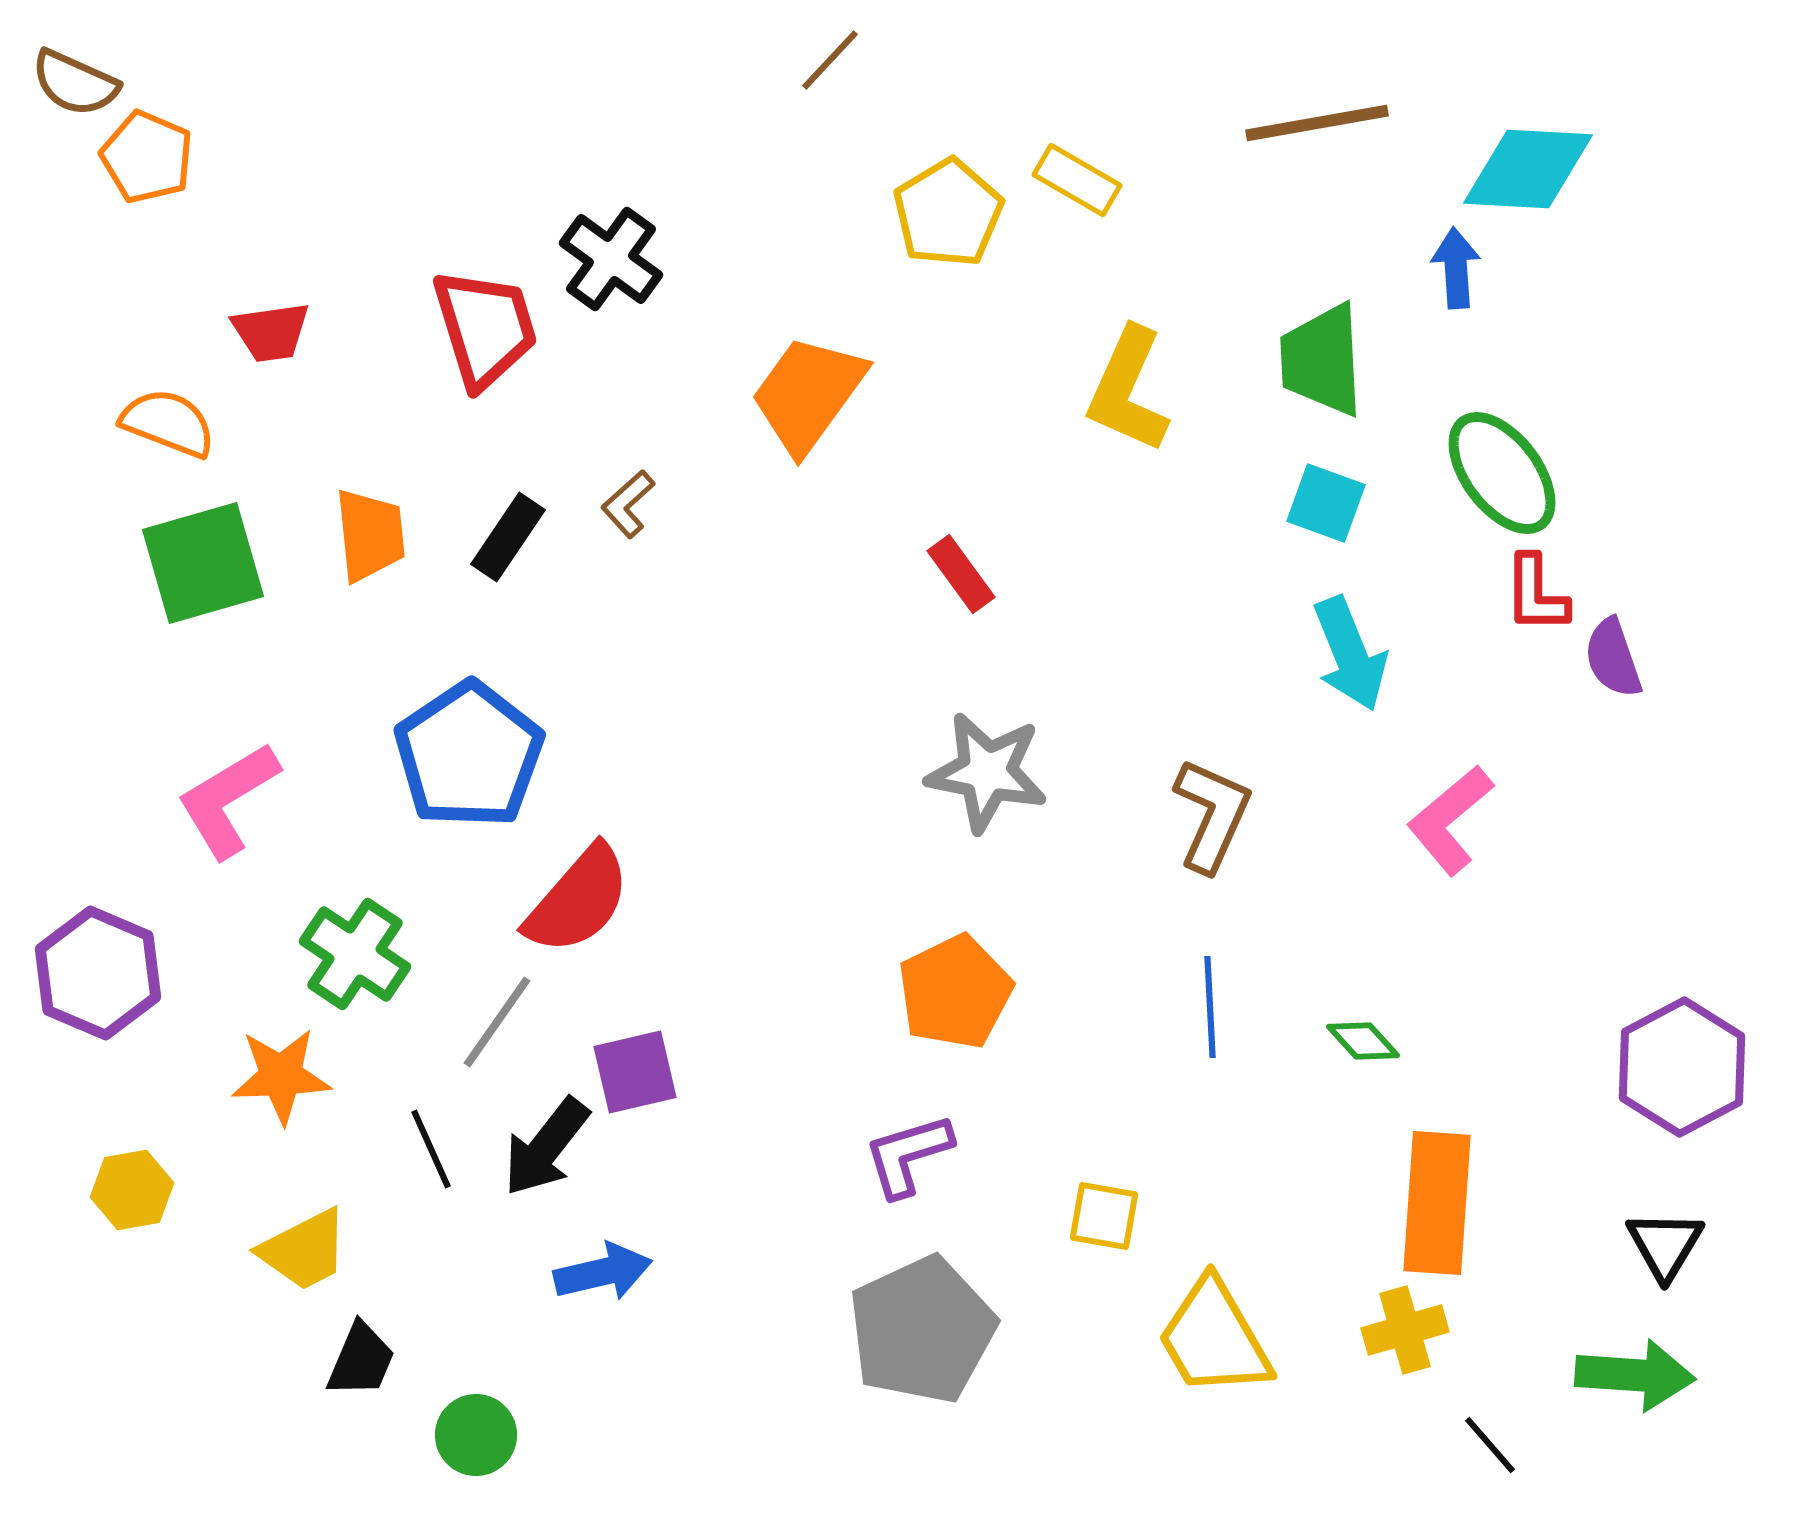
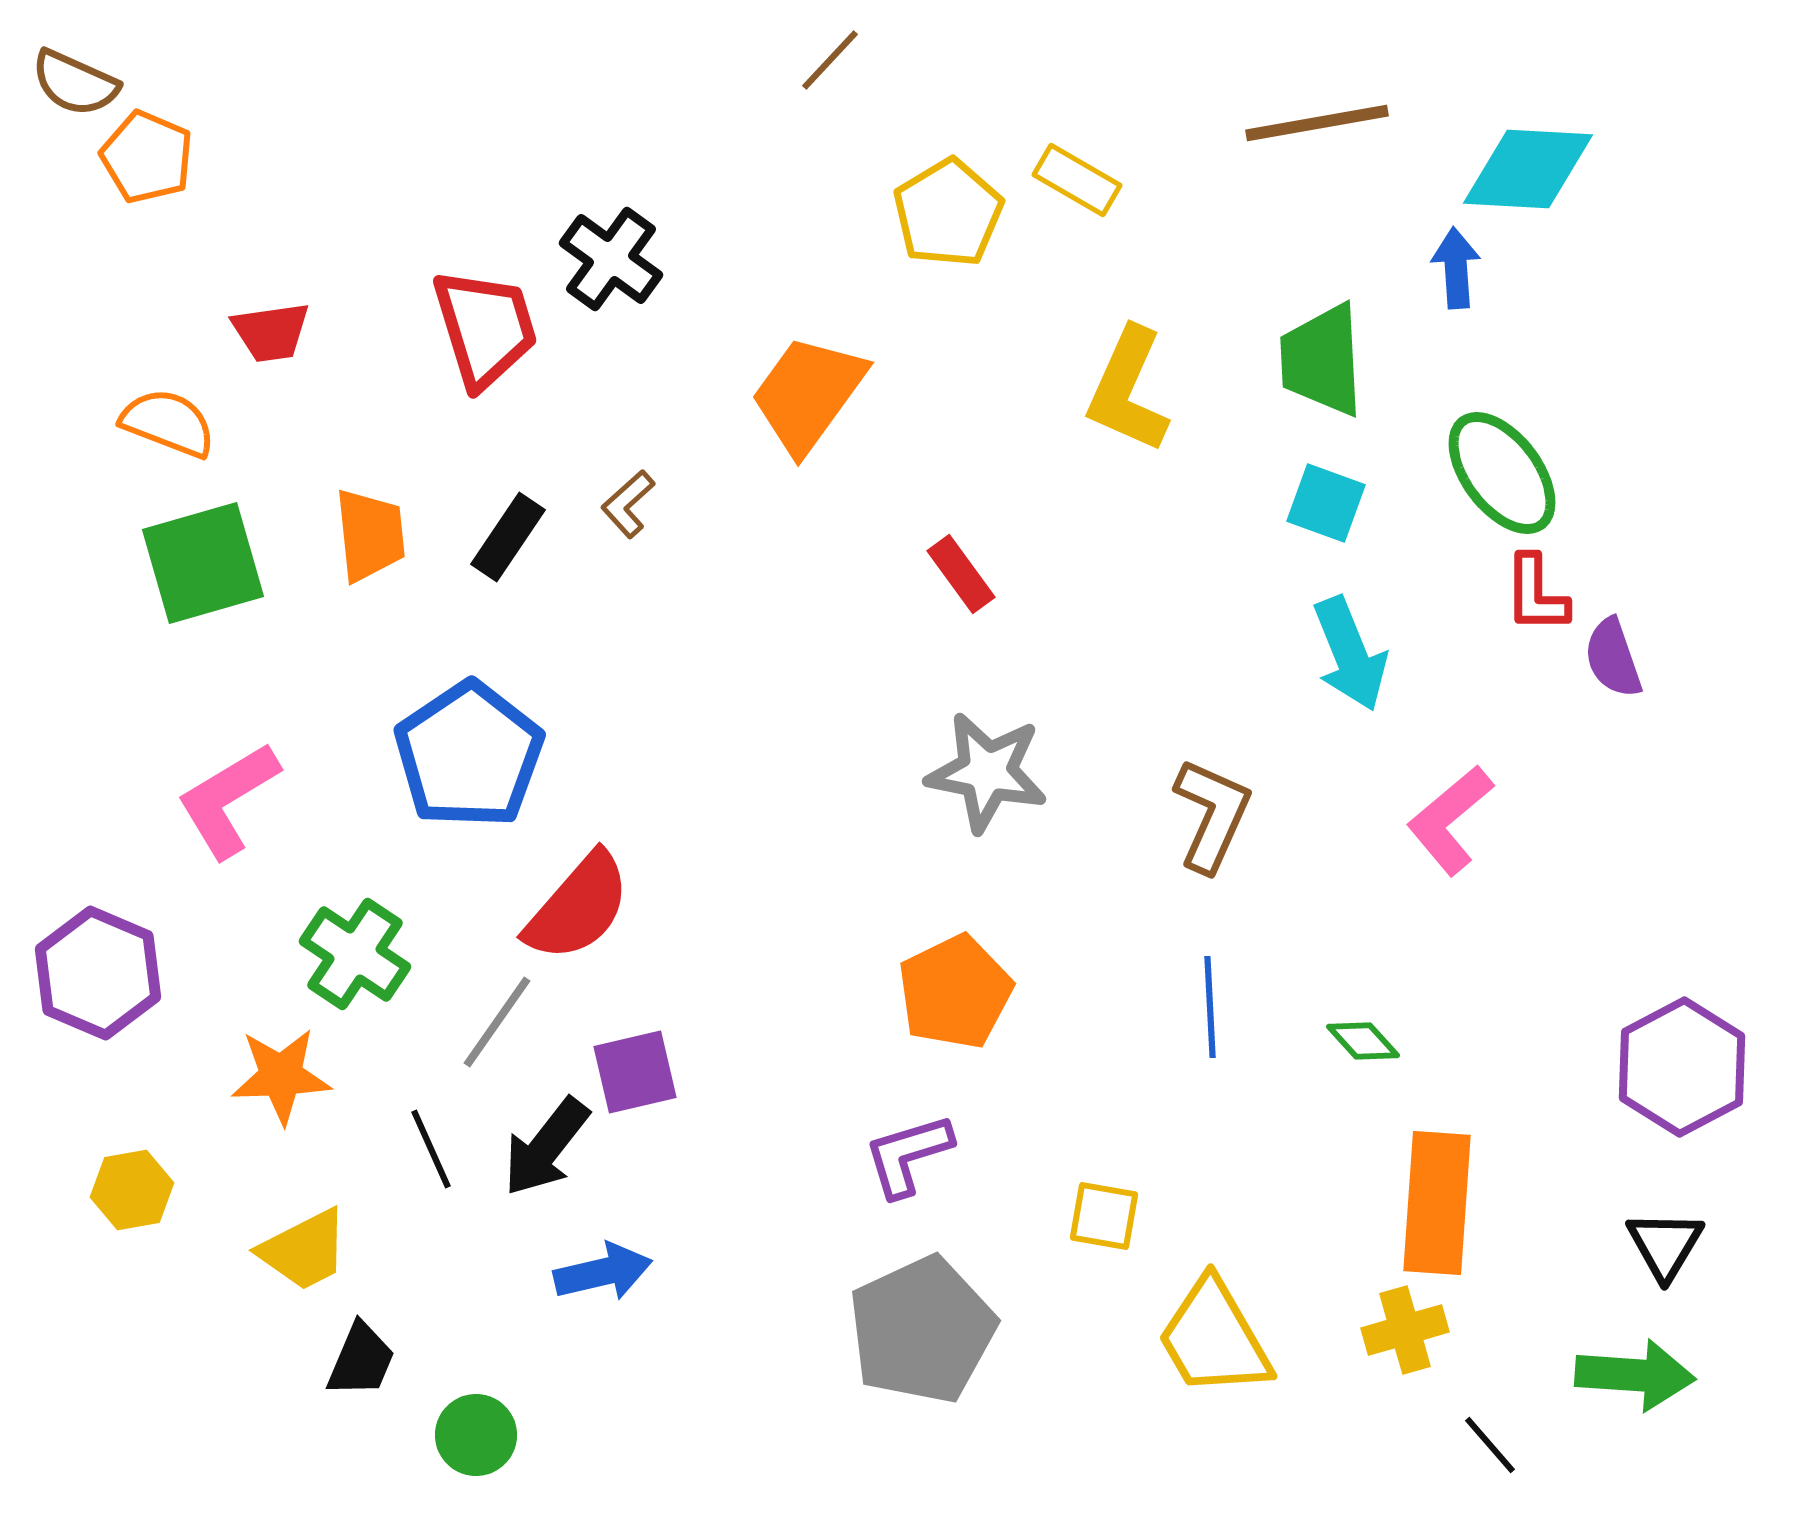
red semicircle at (578, 900): moved 7 px down
